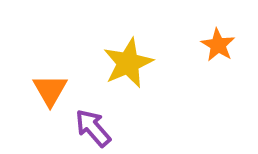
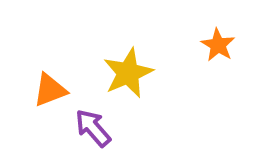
yellow star: moved 10 px down
orange triangle: rotated 39 degrees clockwise
